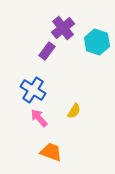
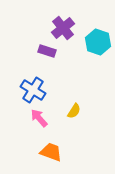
cyan hexagon: moved 1 px right
purple rectangle: rotated 72 degrees clockwise
